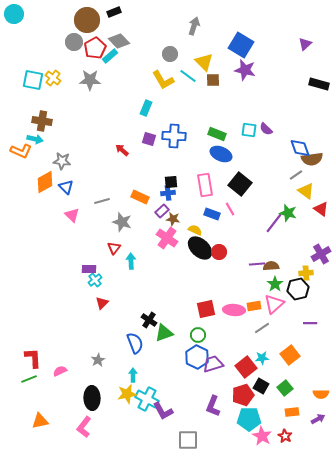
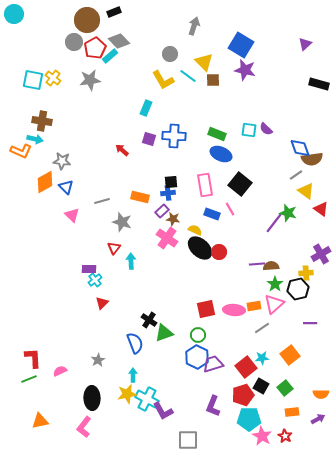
gray star at (90, 80): rotated 10 degrees counterclockwise
orange rectangle at (140, 197): rotated 12 degrees counterclockwise
